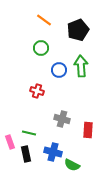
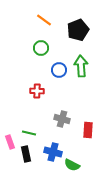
red cross: rotated 16 degrees counterclockwise
